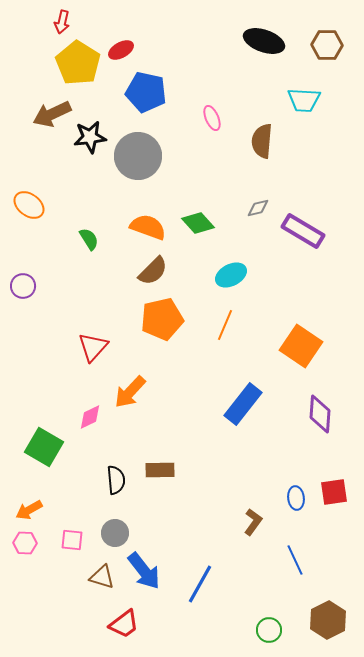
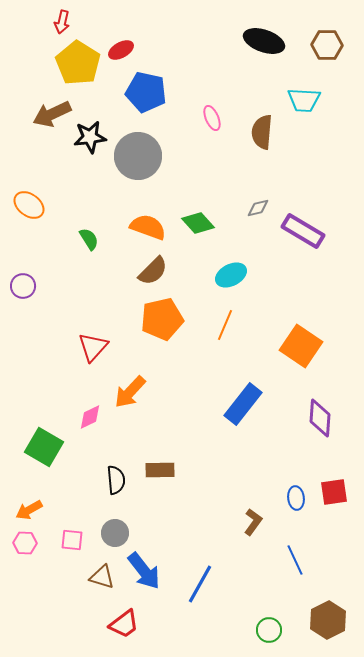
brown semicircle at (262, 141): moved 9 px up
purple diamond at (320, 414): moved 4 px down
